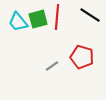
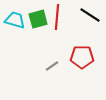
cyan trapezoid: moved 3 px left, 2 px up; rotated 145 degrees clockwise
red pentagon: rotated 15 degrees counterclockwise
